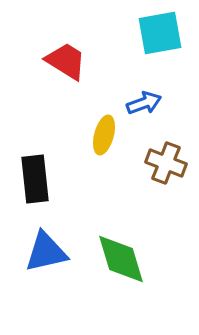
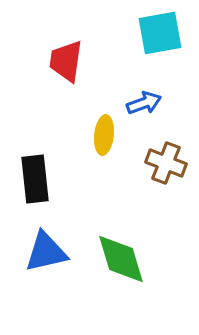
red trapezoid: rotated 114 degrees counterclockwise
yellow ellipse: rotated 9 degrees counterclockwise
